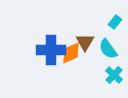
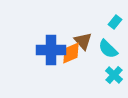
brown triangle: moved 2 px left, 1 px up; rotated 12 degrees counterclockwise
cyan semicircle: rotated 10 degrees counterclockwise
